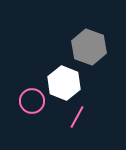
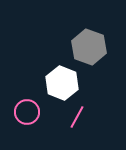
white hexagon: moved 2 px left
pink circle: moved 5 px left, 11 px down
